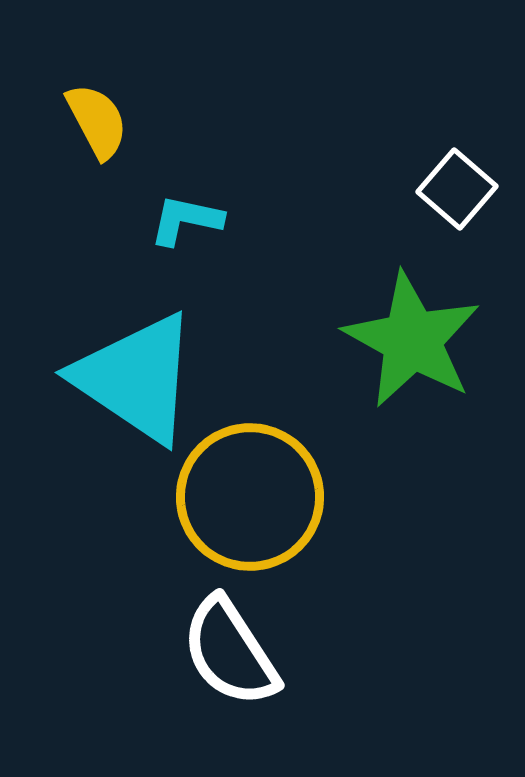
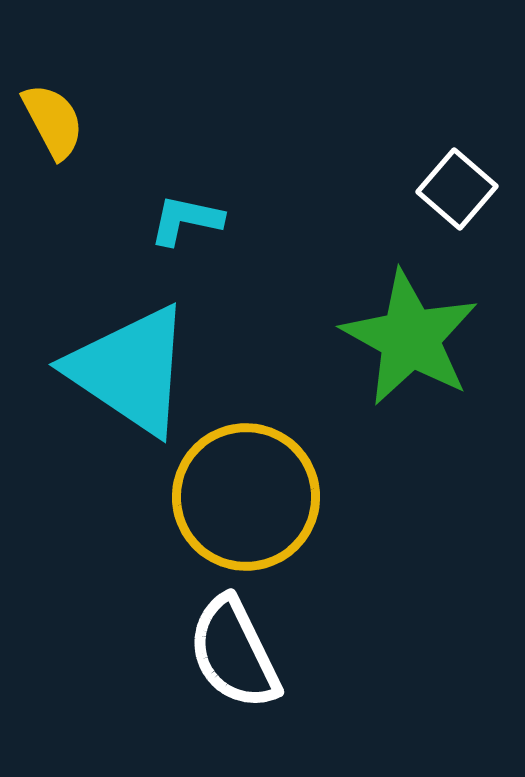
yellow semicircle: moved 44 px left
green star: moved 2 px left, 2 px up
cyan triangle: moved 6 px left, 8 px up
yellow circle: moved 4 px left
white semicircle: moved 4 px right, 1 px down; rotated 7 degrees clockwise
